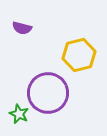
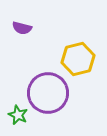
yellow hexagon: moved 1 px left, 4 px down
green star: moved 1 px left, 1 px down
